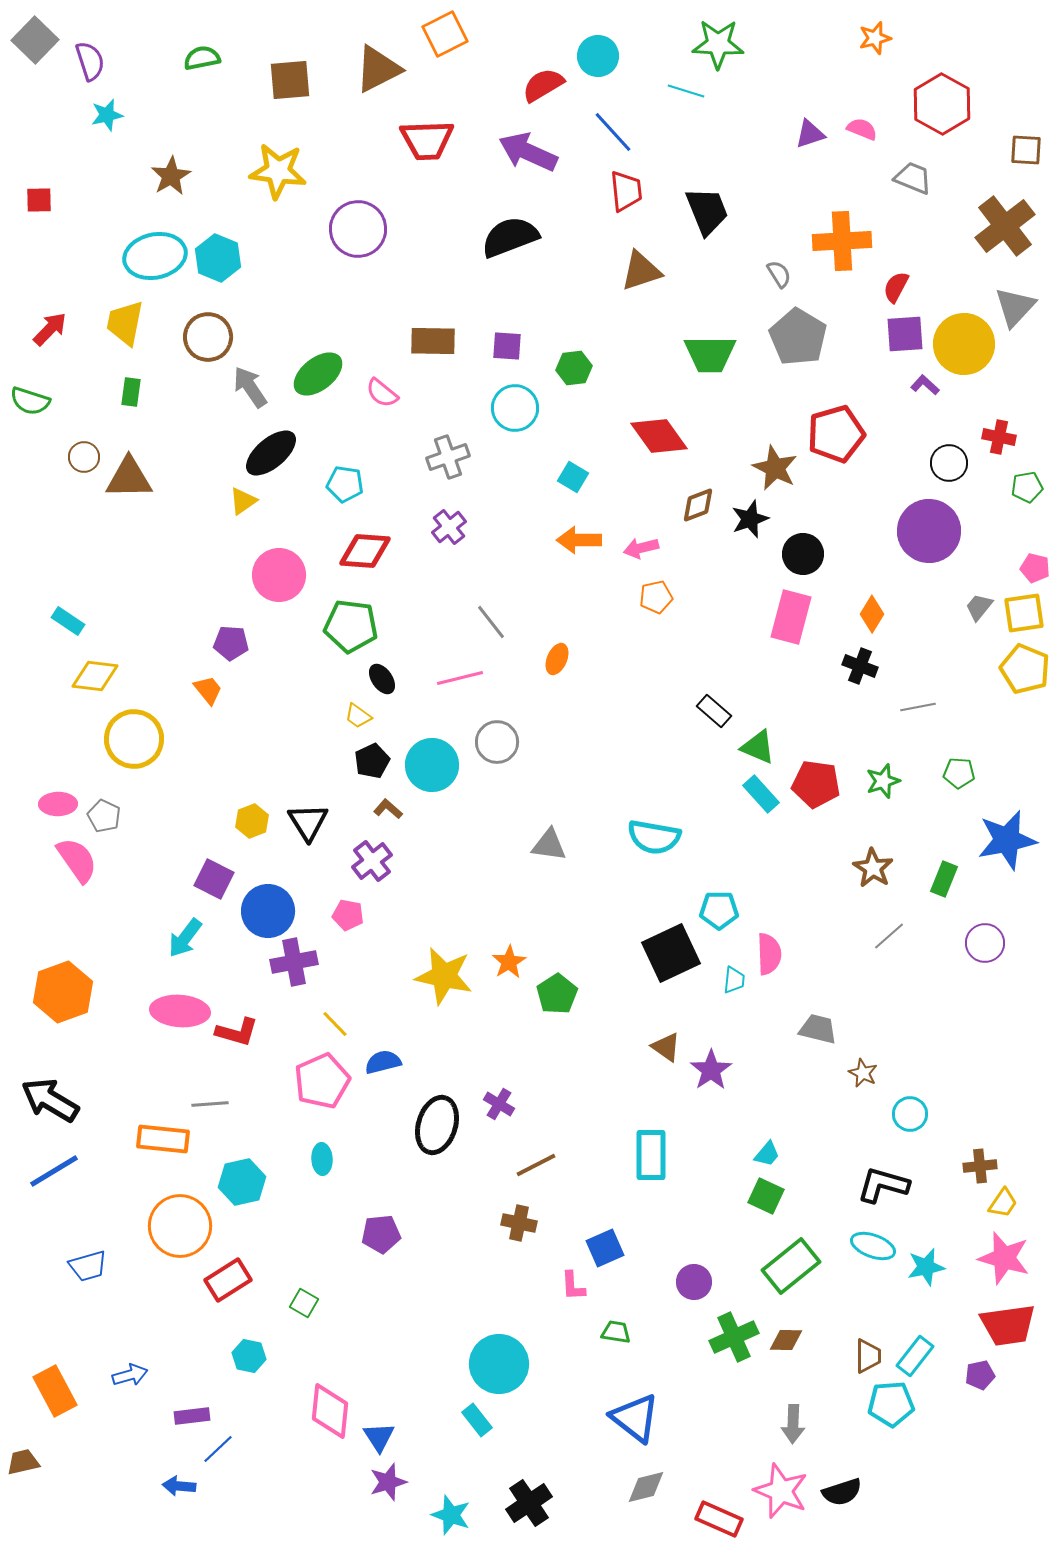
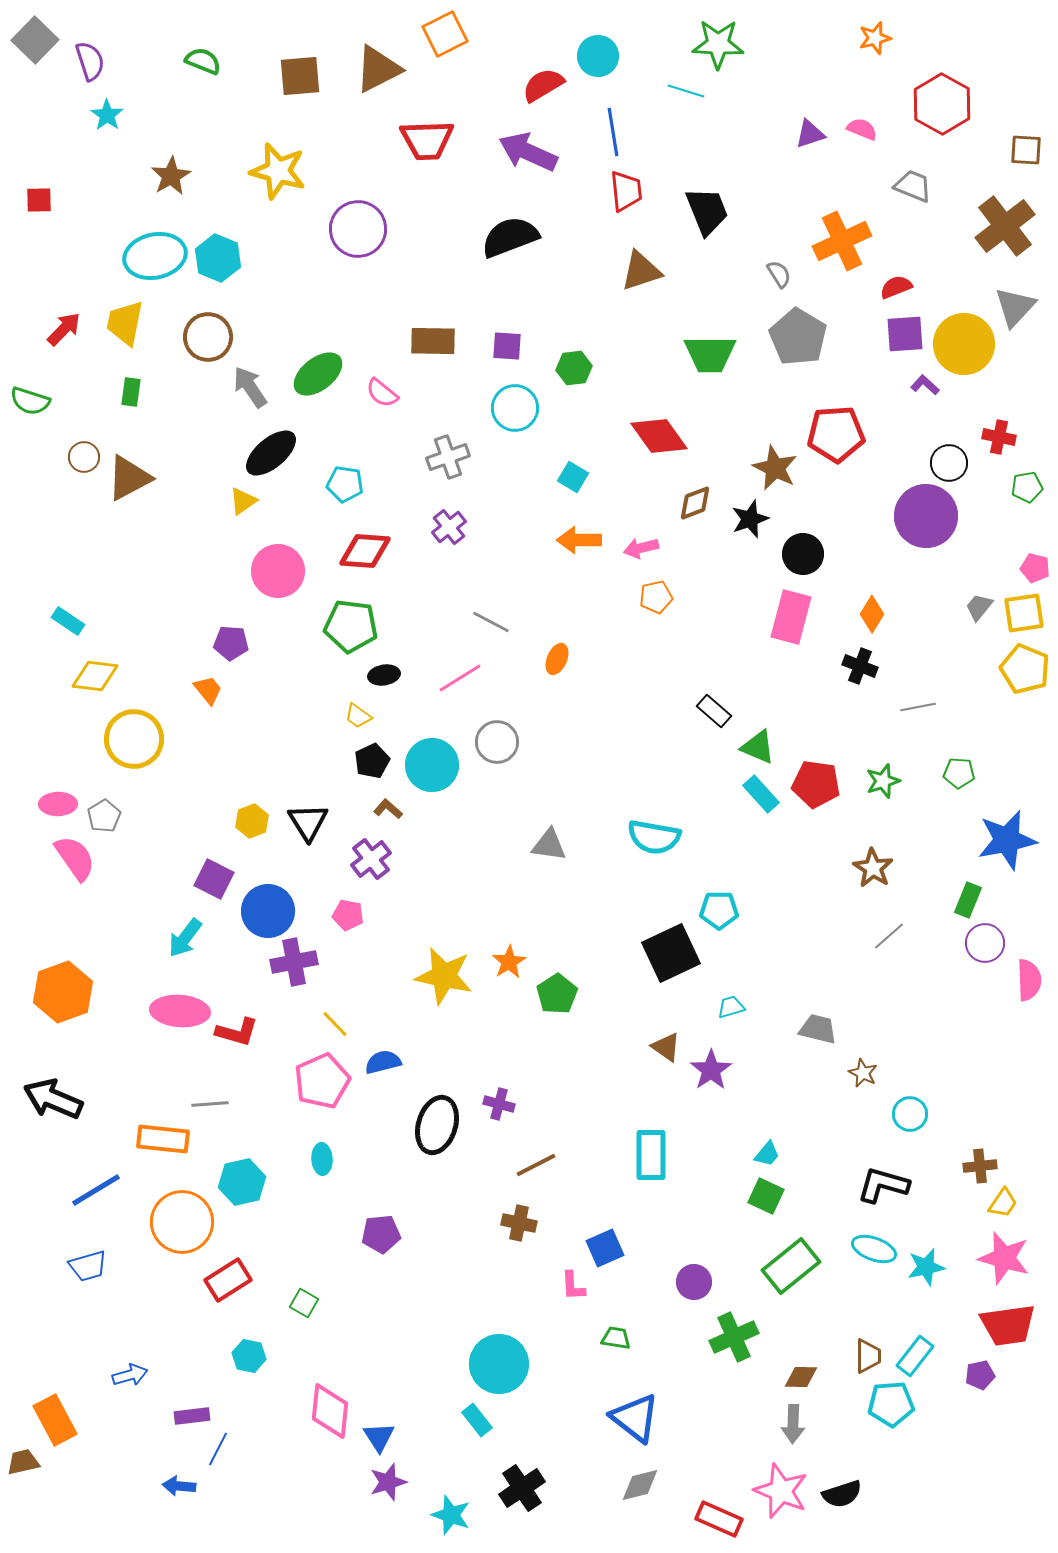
green semicircle at (202, 58): moved 1 px right, 3 px down; rotated 33 degrees clockwise
brown square at (290, 80): moved 10 px right, 4 px up
cyan star at (107, 115): rotated 24 degrees counterclockwise
blue line at (613, 132): rotated 33 degrees clockwise
yellow star at (278, 171): rotated 8 degrees clockwise
gray trapezoid at (913, 178): moved 8 px down
orange cross at (842, 241): rotated 22 degrees counterclockwise
red semicircle at (896, 287): rotated 40 degrees clockwise
red arrow at (50, 329): moved 14 px right
red pentagon at (836, 434): rotated 12 degrees clockwise
brown triangle at (129, 478): rotated 27 degrees counterclockwise
brown diamond at (698, 505): moved 3 px left, 2 px up
purple circle at (929, 531): moved 3 px left, 15 px up
pink circle at (279, 575): moved 1 px left, 4 px up
gray line at (491, 622): rotated 24 degrees counterclockwise
pink line at (460, 678): rotated 18 degrees counterclockwise
black ellipse at (382, 679): moved 2 px right, 4 px up; rotated 64 degrees counterclockwise
gray pentagon at (104, 816): rotated 16 degrees clockwise
pink semicircle at (77, 860): moved 2 px left, 2 px up
purple cross at (372, 861): moved 1 px left, 2 px up
green rectangle at (944, 879): moved 24 px right, 21 px down
pink semicircle at (769, 954): moved 260 px right, 26 px down
cyan trapezoid at (734, 980): moved 3 px left, 27 px down; rotated 112 degrees counterclockwise
black arrow at (50, 1100): moved 3 px right, 1 px up; rotated 8 degrees counterclockwise
purple cross at (499, 1104): rotated 16 degrees counterclockwise
blue line at (54, 1171): moved 42 px right, 19 px down
orange circle at (180, 1226): moved 2 px right, 4 px up
cyan ellipse at (873, 1246): moved 1 px right, 3 px down
green trapezoid at (616, 1332): moved 6 px down
brown diamond at (786, 1340): moved 15 px right, 37 px down
orange rectangle at (55, 1391): moved 29 px down
blue line at (218, 1449): rotated 20 degrees counterclockwise
gray diamond at (646, 1487): moved 6 px left, 2 px up
black semicircle at (842, 1492): moved 2 px down
black cross at (529, 1503): moved 7 px left, 15 px up
